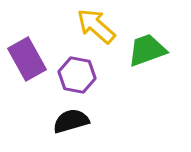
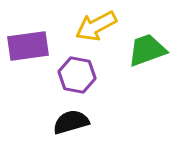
yellow arrow: rotated 69 degrees counterclockwise
purple rectangle: moved 1 px right, 13 px up; rotated 69 degrees counterclockwise
black semicircle: moved 1 px down
